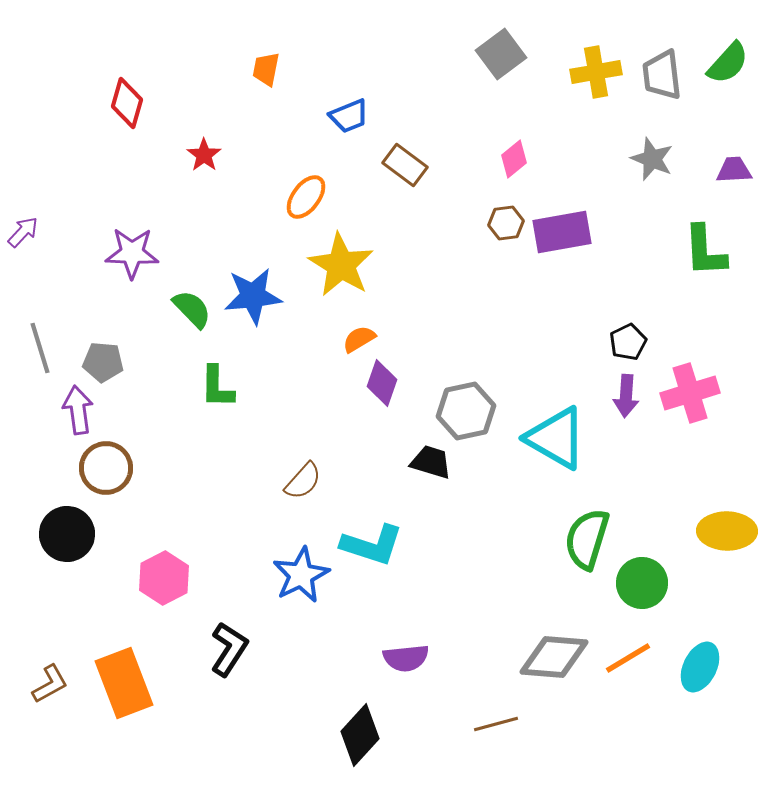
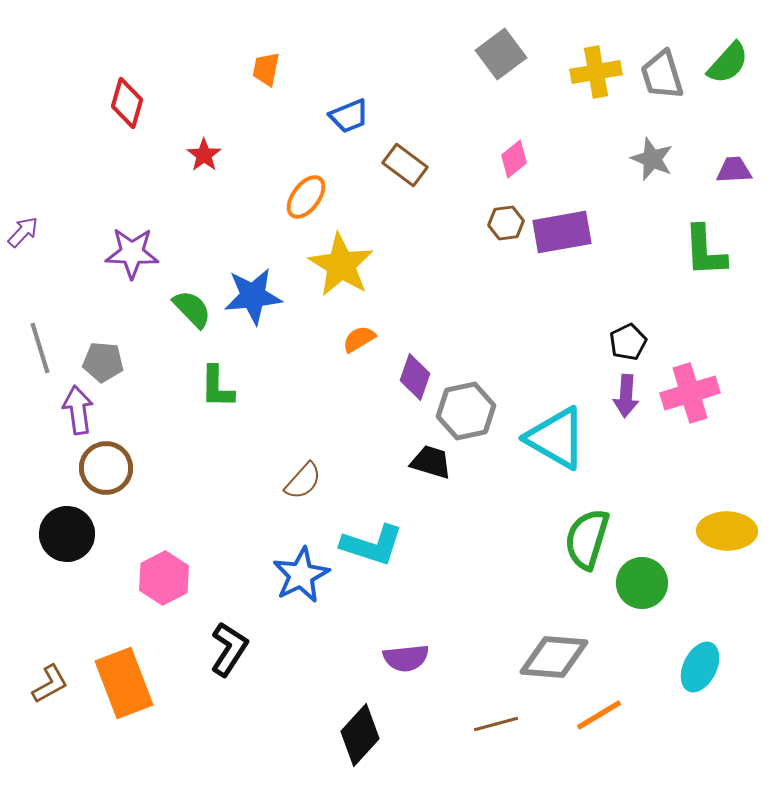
gray trapezoid at (662, 75): rotated 10 degrees counterclockwise
purple diamond at (382, 383): moved 33 px right, 6 px up
orange line at (628, 658): moved 29 px left, 57 px down
